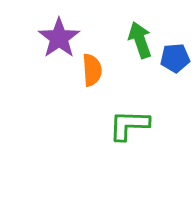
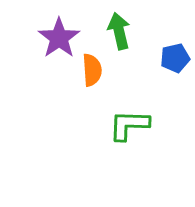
green arrow: moved 21 px left, 9 px up; rotated 6 degrees clockwise
blue pentagon: rotated 8 degrees counterclockwise
